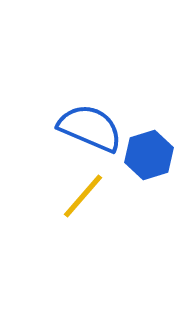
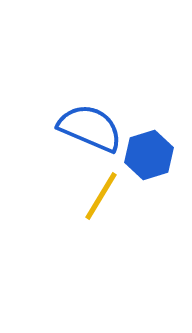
yellow line: moved 18 px right; rotated 10 degrees counterclockwise
